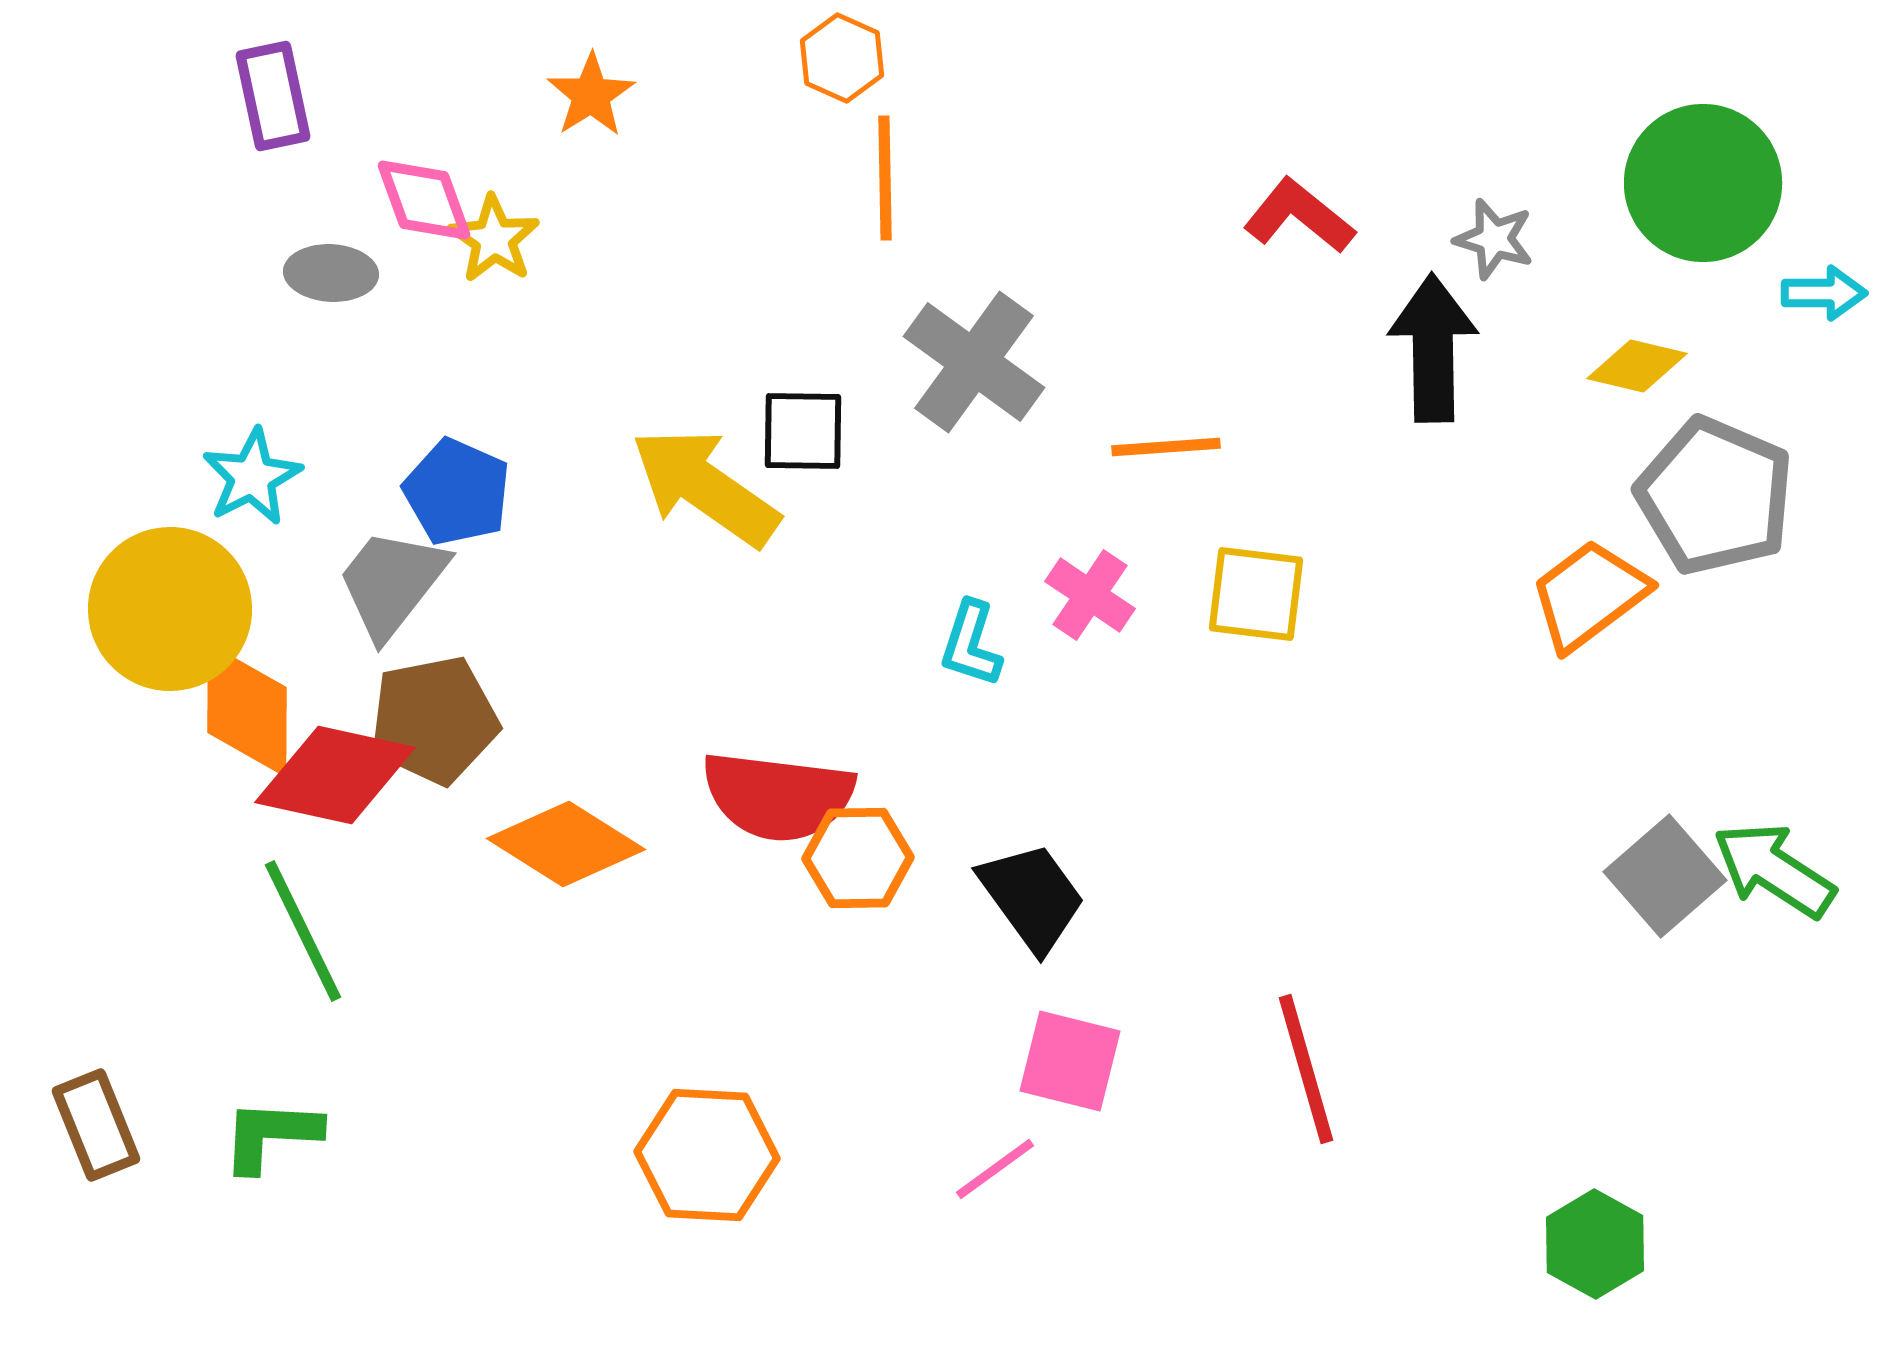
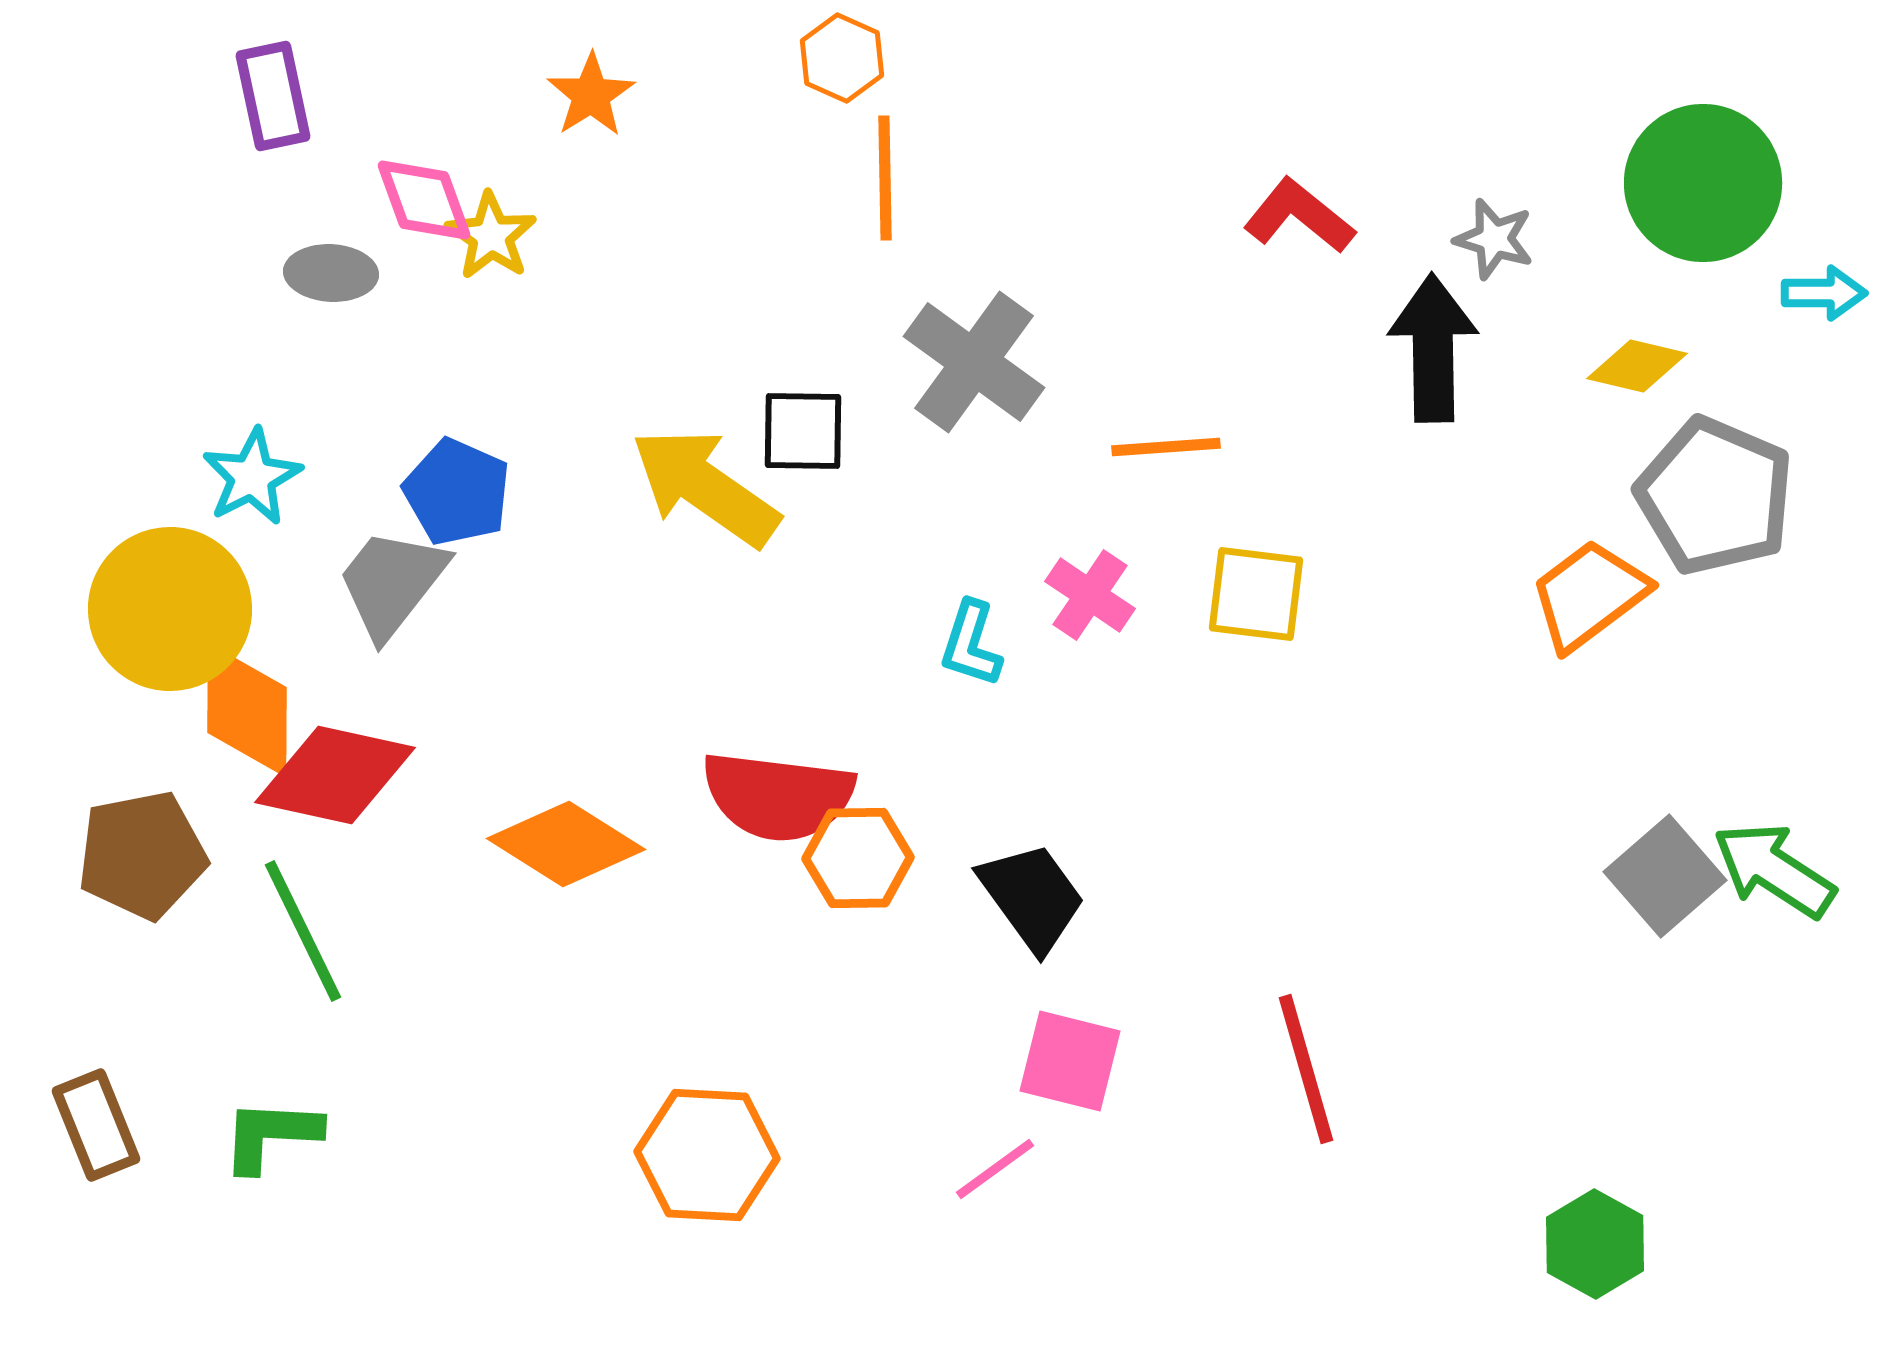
yellow star at (494, 239): moved 3 px left, 3 px up
brown pentagon at (434, 720): moved 292 px left, 135 px down
